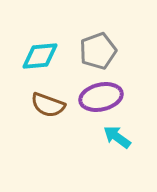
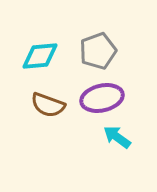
purple ellipse: moved 1 px right, 1 px down
